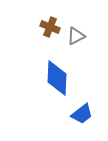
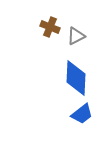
blue diamond: moved 19 px right
